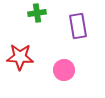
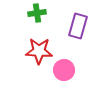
purple rectangle: rotated 25 degrees clockwise
red star: moved 19 px right, 6 px up
